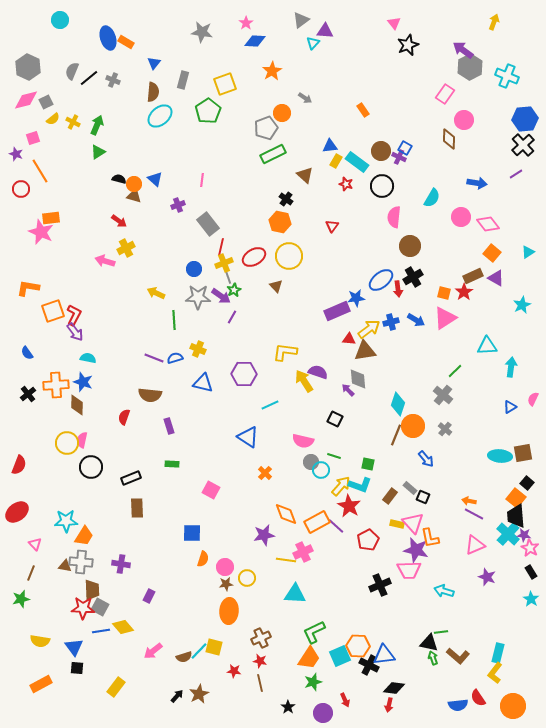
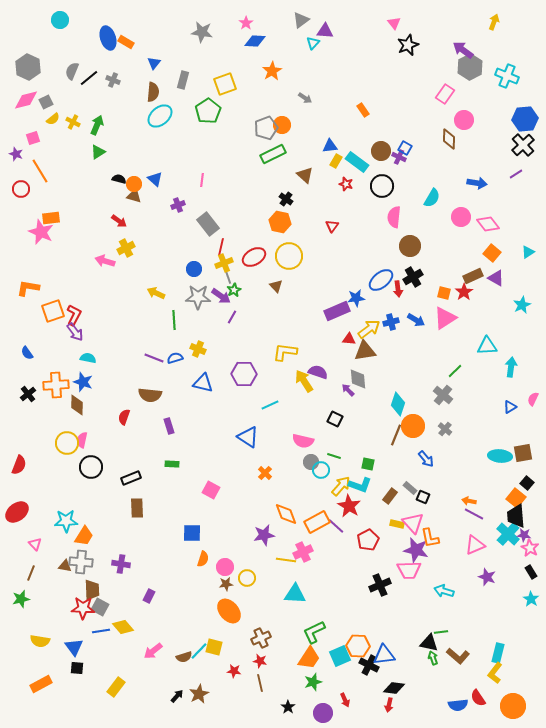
orange circle at (282, 113): moved 12 px down
orange ellipse at (229, 611): rotated 45 degrees counterclockwise
